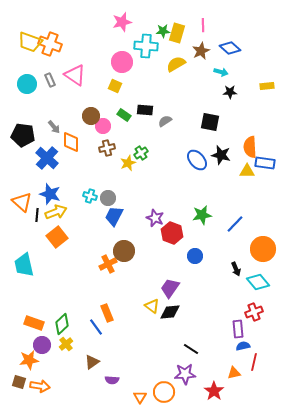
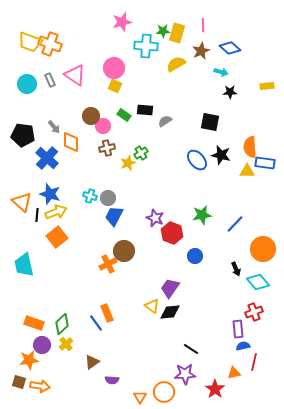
pink circle at (122, 62): moved 8 px left, 6 px down
blue line at (96, 327): moved 4 px up
red star at (214, 391): moved 1 px right, 2 px up
